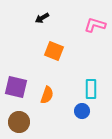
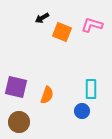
pink L-shape: moved 3 px left
orange square: moved 8 px right, 19 px up
